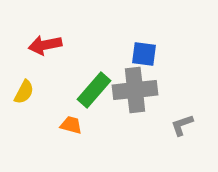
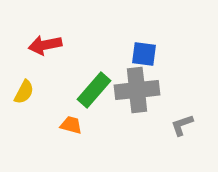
gray cross: moved 2 px right
